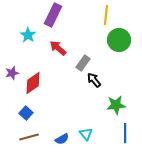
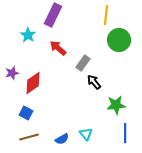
black arrow: moved 2 px down
blue square: rotated 16 degrees counterclockwise
